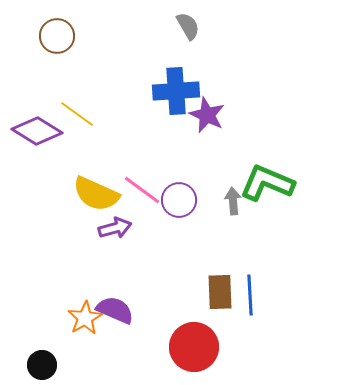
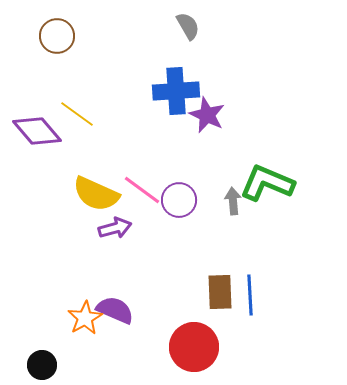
purple diamond: rotated 18 degrees clockwise
